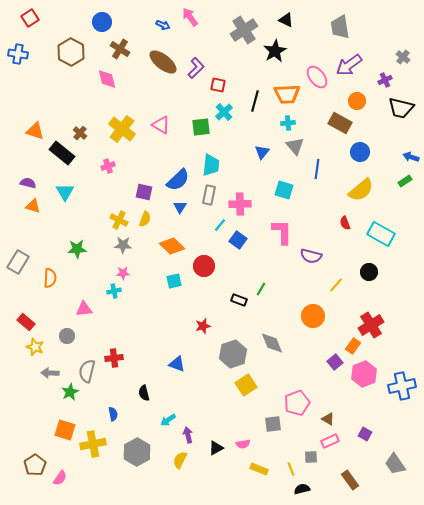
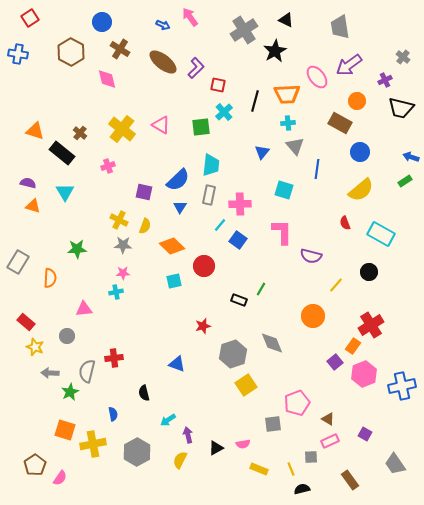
yellow semicircle at (145, 219): moved 7 px down
cyan cross at (114, 291): moved 2 px right, 1 px down
